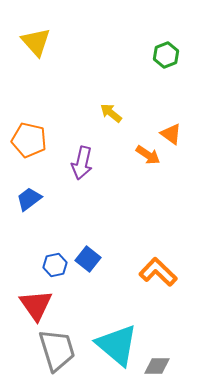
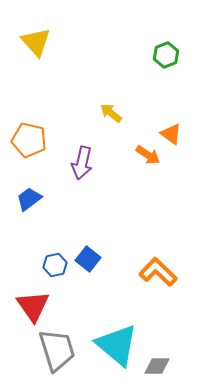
red triangle: moved 3 px left, 1 px down
